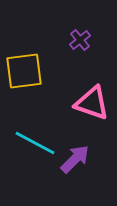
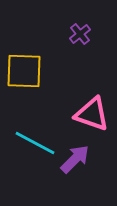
purple cross: moved 6 px up
yellow square: rotated 9 degrees clockwise
pink triangle: moved 11 px down
